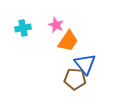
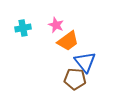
orange trapezoid: rotated 20 degrees clockwise
blue triangle: moved 2 px up
